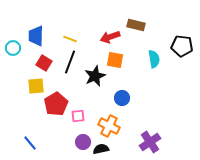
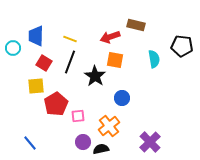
black star: rotated 15 degrees counterclockwise
orange cross: rotated 25 degrees clockwise
purple cross: rotated 10 degrees counterclockwise
